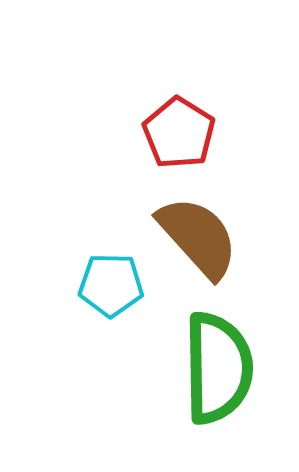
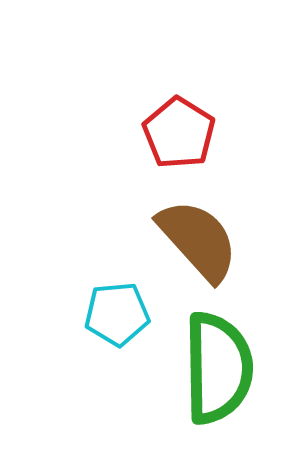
brown semicircle: moved 3 px down
cyan pentagon: moved 6 px right, 29 px down; rotated 6 degrees counterclockwise
